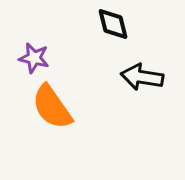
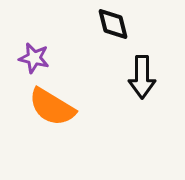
black arrow: rotated 99 degrees counterclockwise
orange semicircle: rotated 24 degrees counterclockwise
